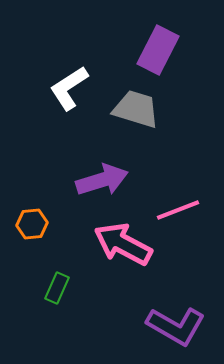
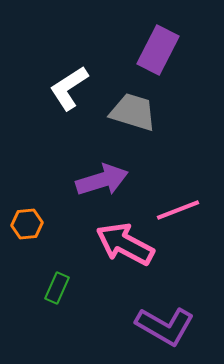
gray trapezoid: moved 3 px left, 3 px down
orange hexagon: moved 5 px left
pink arrow: moved 2 px right
purple L-shape: moved 11 px left
